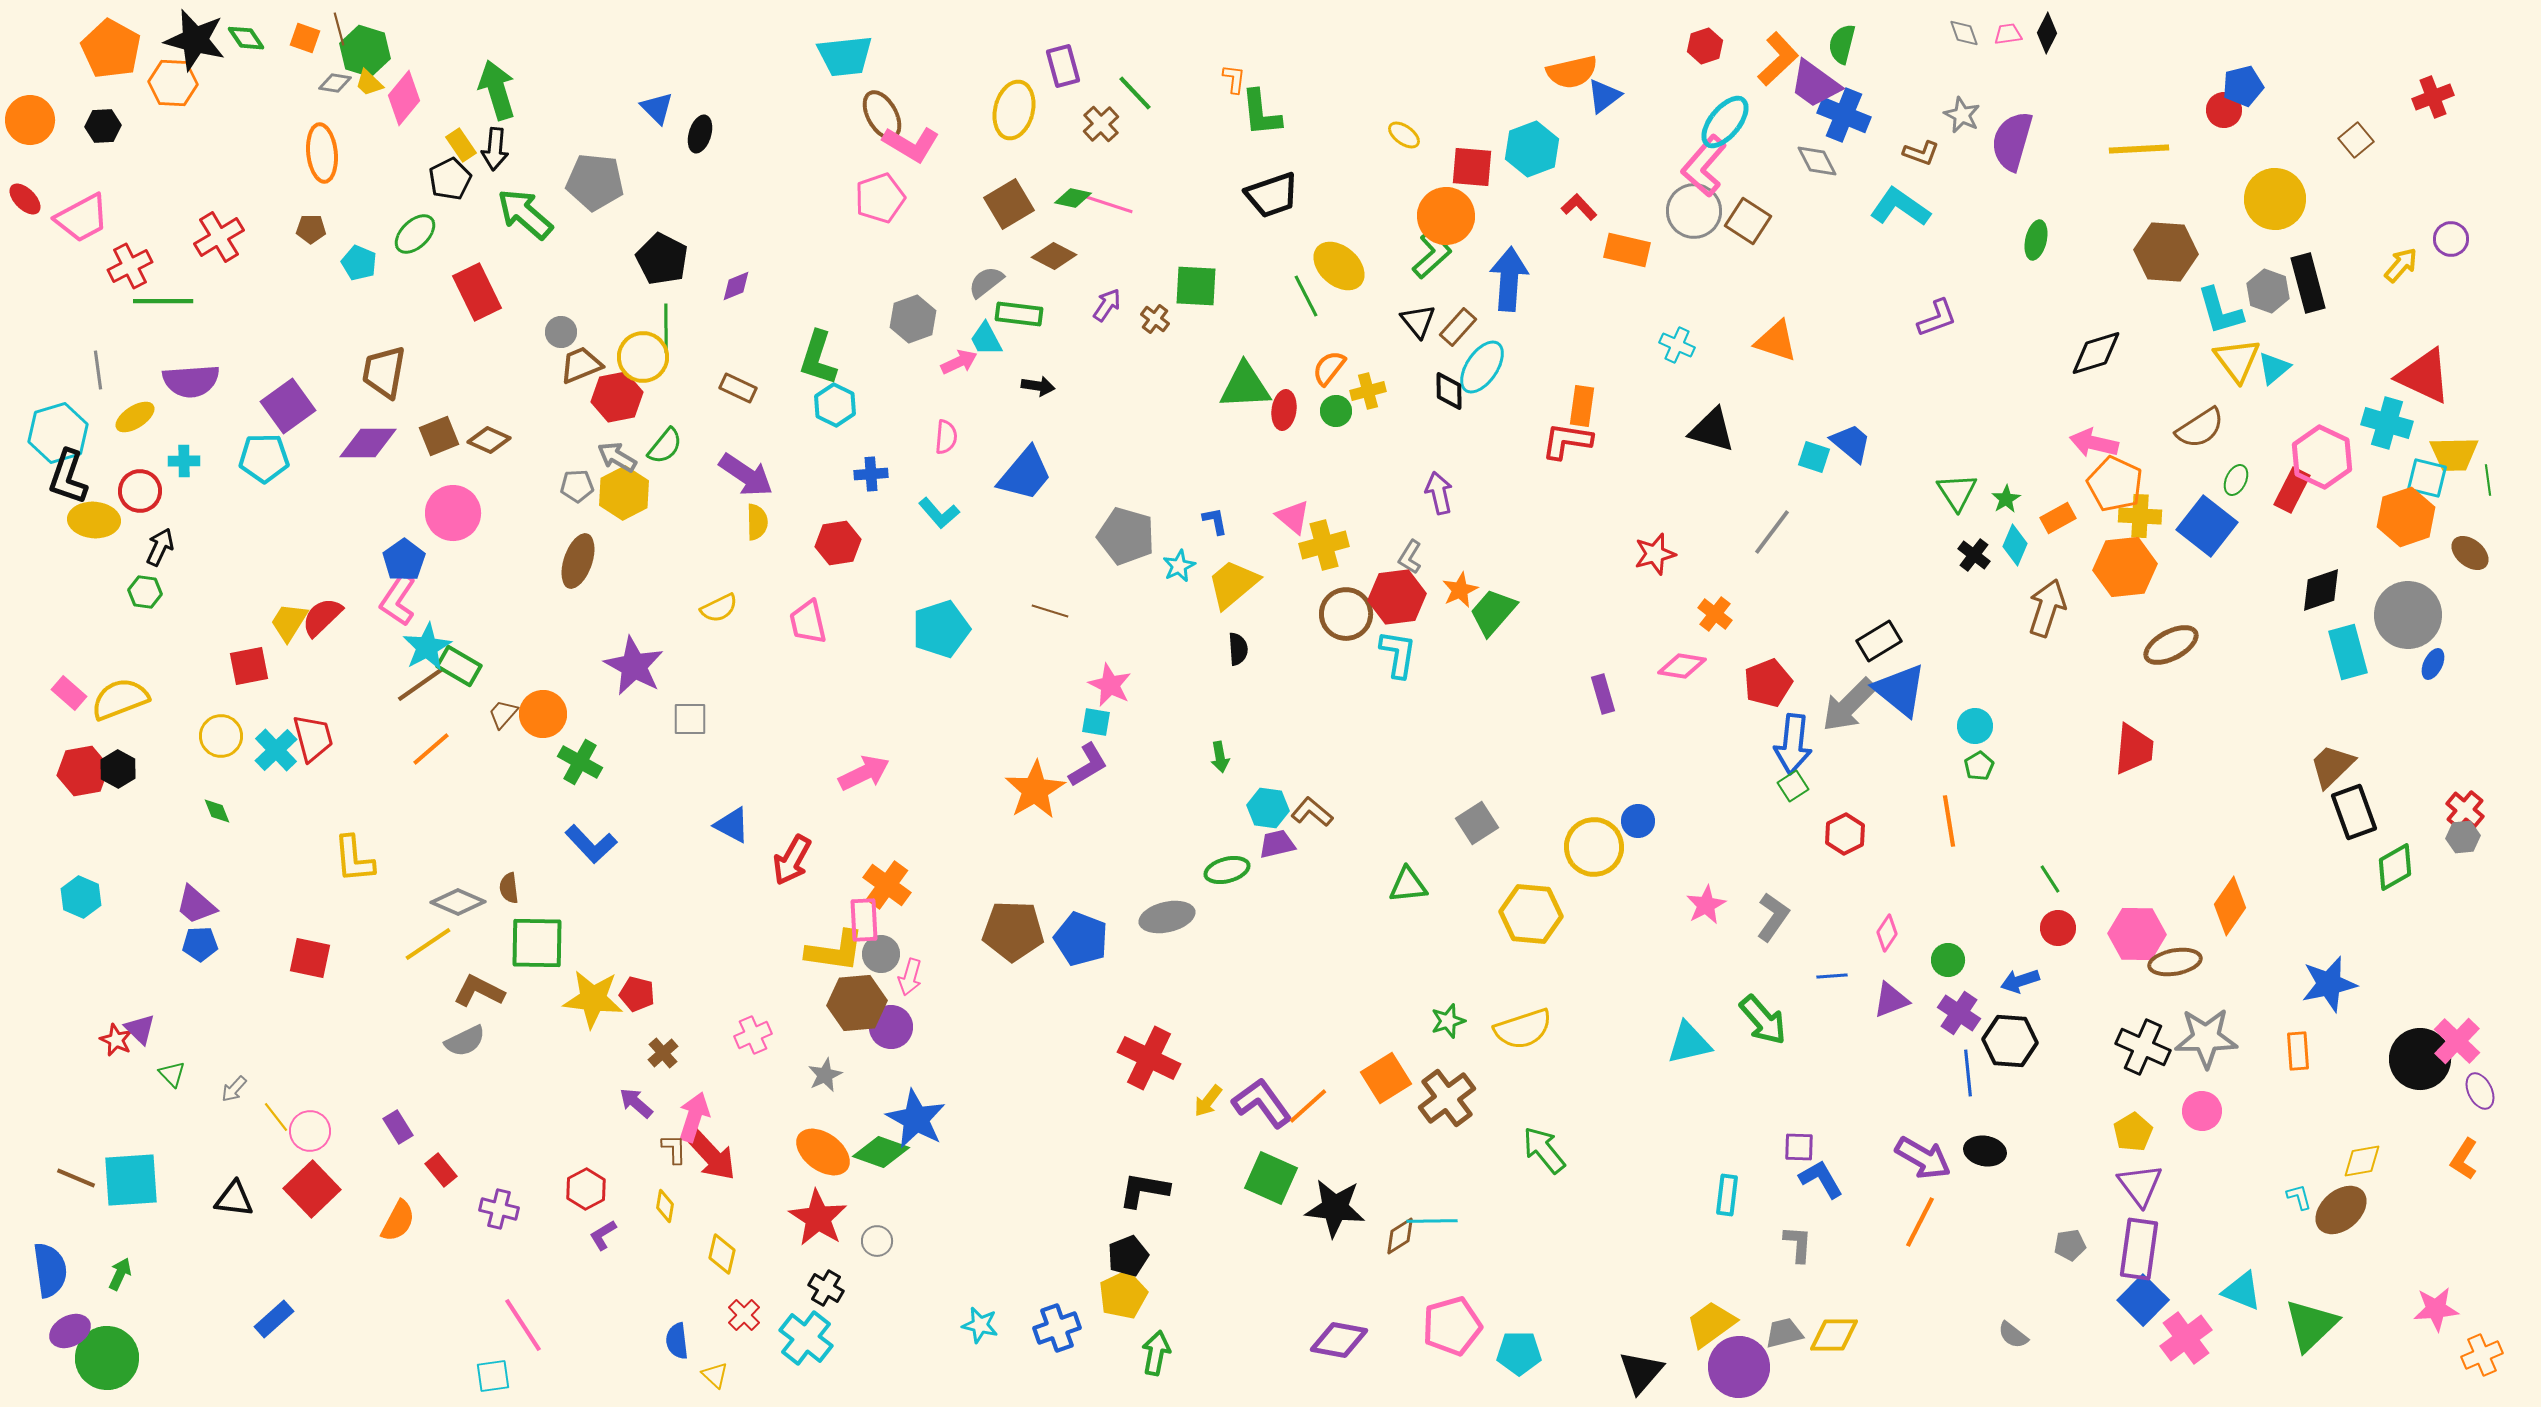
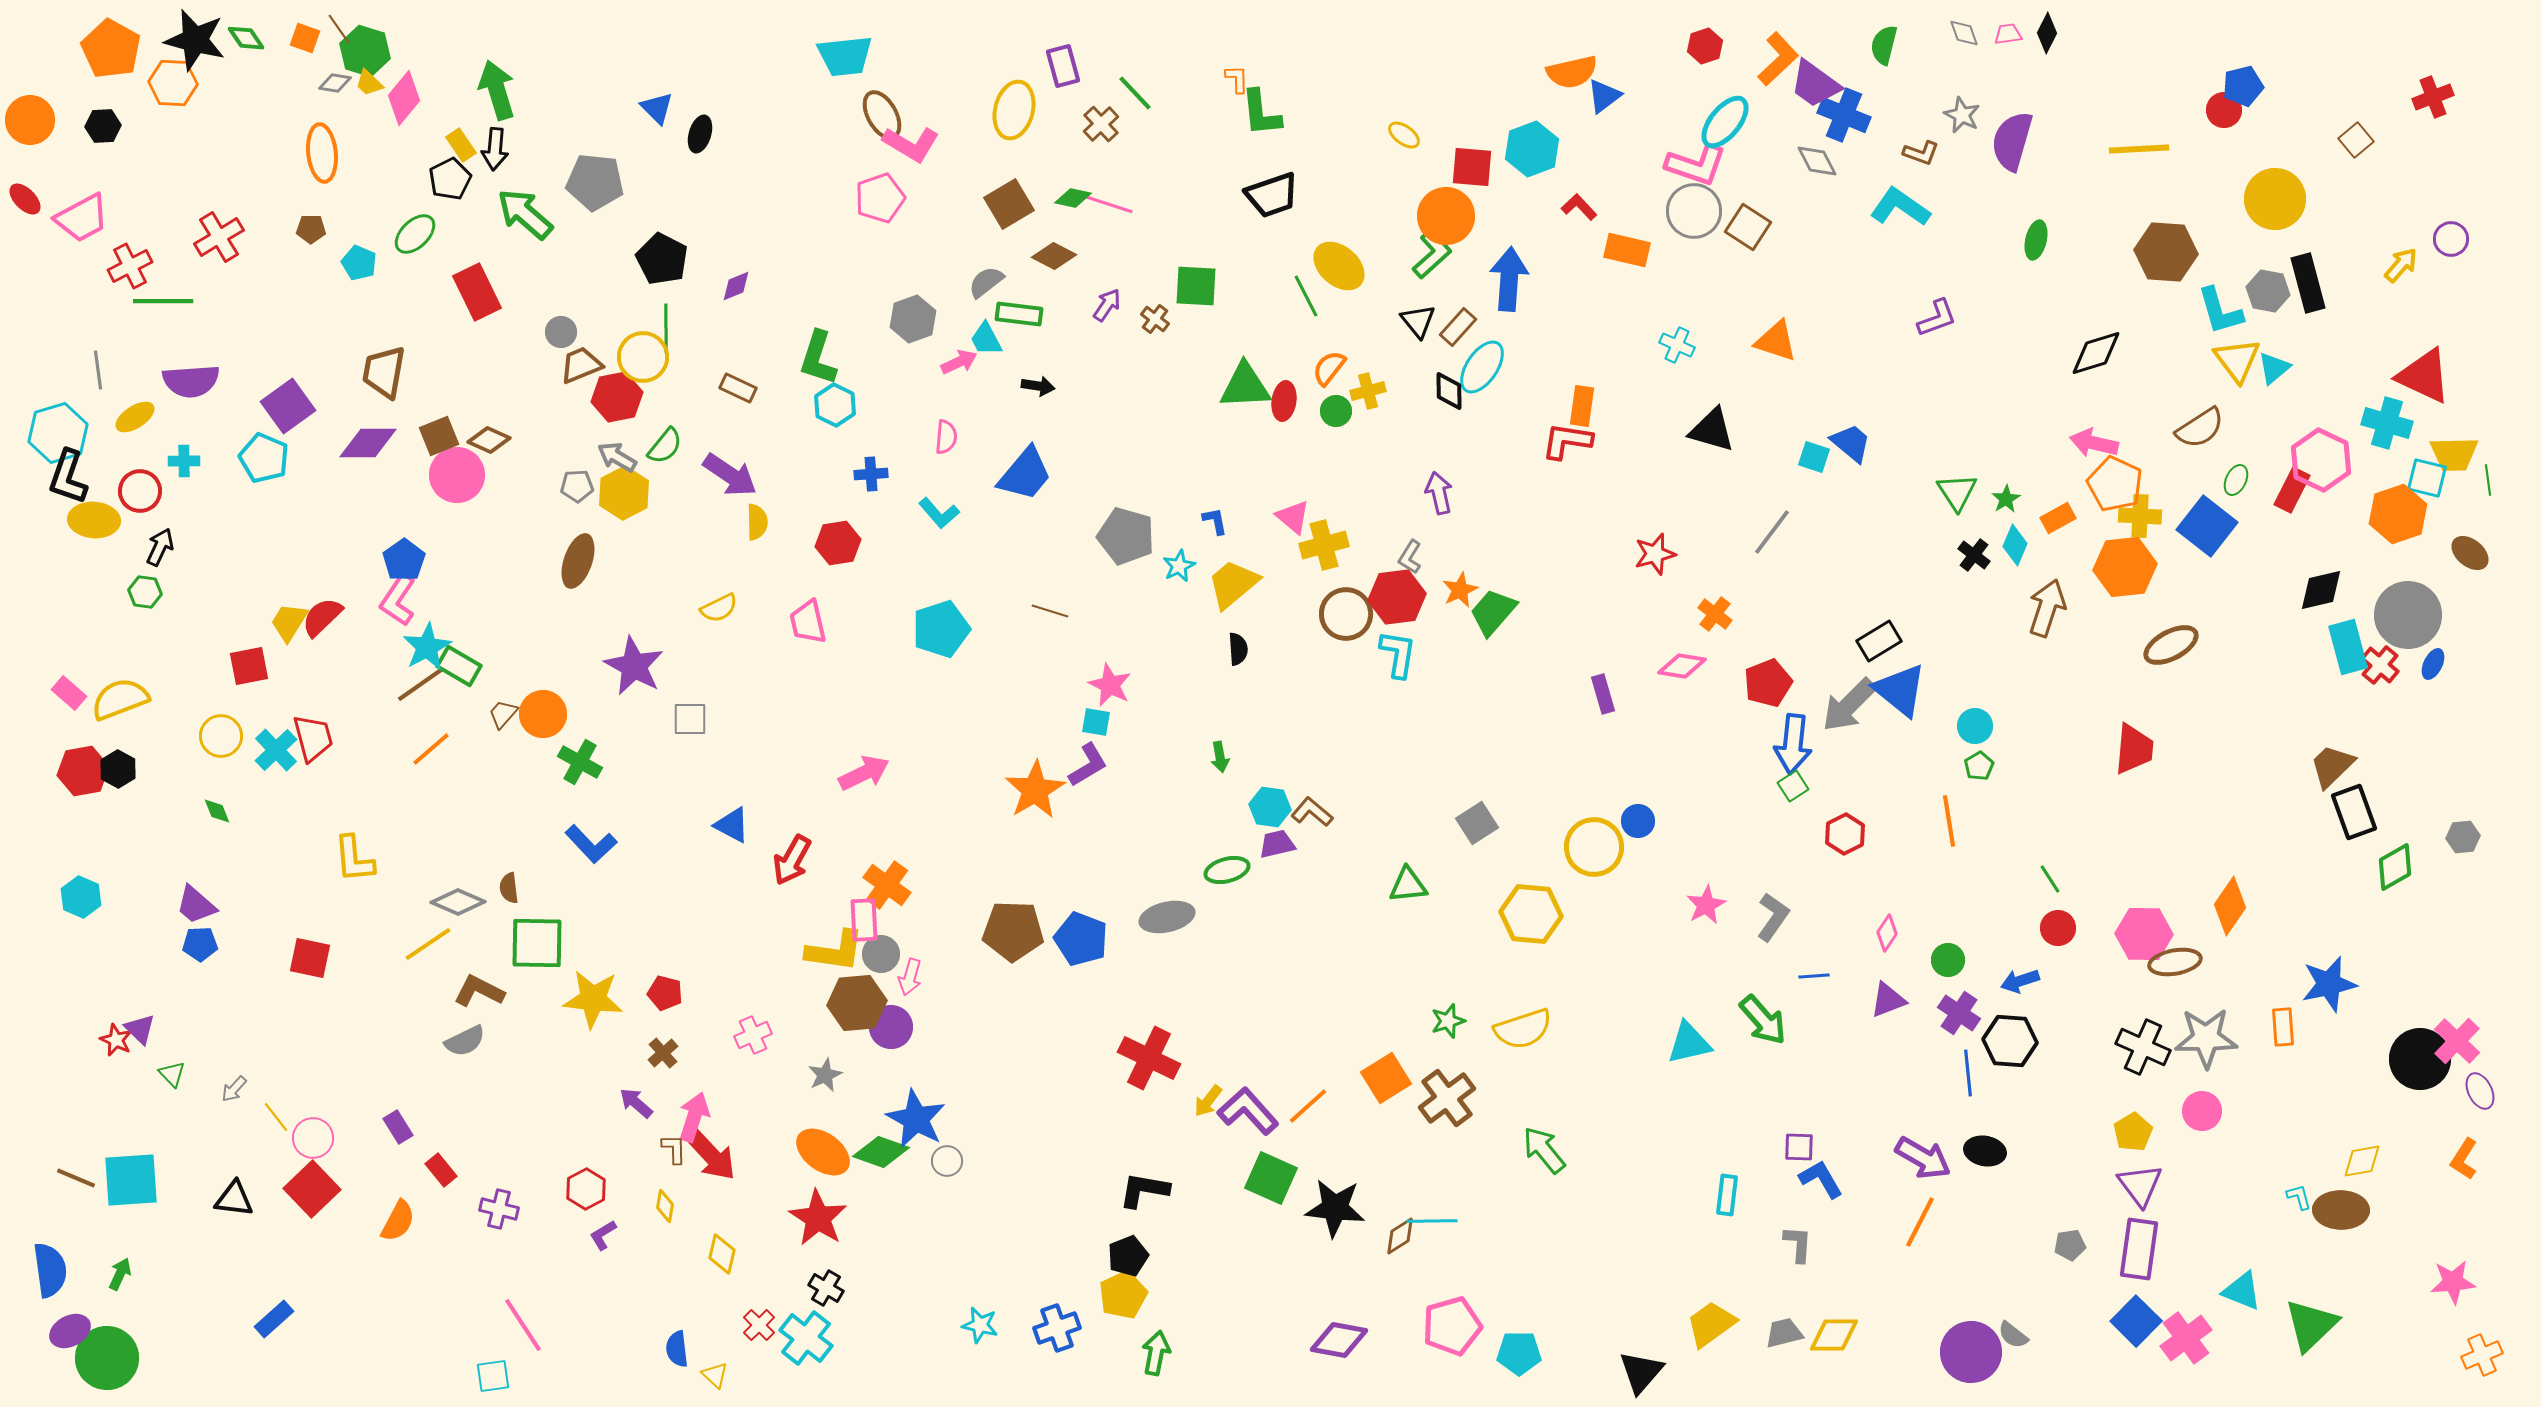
brown line at (339, 29): rotated 20 degrees counterclockwise
green semicircle at (1842, 44): moved 42 px right, 1 px down
orange L-shape at (1234, 79): moved 3 px right; rotated 8 degrees counterclockwise
pink L-shape at (1704, 166): moved 8 px left, 1 px up; rotated 112 degrees counterclockwise
brown square at (1748, 221): moved 6 px down
gray hexagon at (2268, 291): rotated 9 degrees counterclockwise
red ellipse at (1284, 410): moved 9 px up
pink hexagon at (2322, 457): moved 1 px left, 3 px down
cyan pentagon at (264, 458): rotated 24 degrees clockwise
purple arrow at (746, 475): moved 16 px left
pink circle at (453, 513): moved 4 px right, 38 px up
orange hexagon at (2406, 517): moved 8 px left, 3 px up
black diamond at (2321, 590): rotated 6 degrees clockwise
cyan rectangle at (2348, 652): moved 5 px up
cyan hexagon at (1268, 808): moved 2 px right, 1 px up
red cross at (2465, 810): moved 85 px left, 145 px up
pink hexagon at (2137, 934): moved 7 px right
blue line at (1832, 976): moved 18 px left
red pentagon at (637, 994): moved 28 px right, 1 px up
purple triangle at (1891, 1000): moved 3 px left
orange rectangle at (2298, 1051): moved 15 px left, 24 px up
purple L-shape at (1262, 1103): moved 14 px left, 8 px down; rotated 6 degrees counterclockwise
pink circle at (310, 1131): moved 3 px right, 7 px down
brown ellipse at (2341, 1210): rotated 42 degrees clockwise
gray circle at (877, 1241): moved 70 px right, 80 px up
blue square at (2143, 1300): moved 7 px left, 21 px down
pink star at (2436, 1309): moved 17 px right, 27 px up
red cross at (744, 1315): moved 15 px right, 10 px down
blue semicircle at (677, 1341): moved 8 px down
purple circle at (1739, 1367): moved 232 px right, 15 px up
